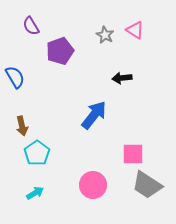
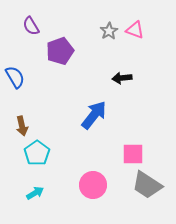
pink triangle: rotated 12 degrees counterclockwise
gray star: moved 4 px right, 4 px up; rotated 12 degrees clockwise
